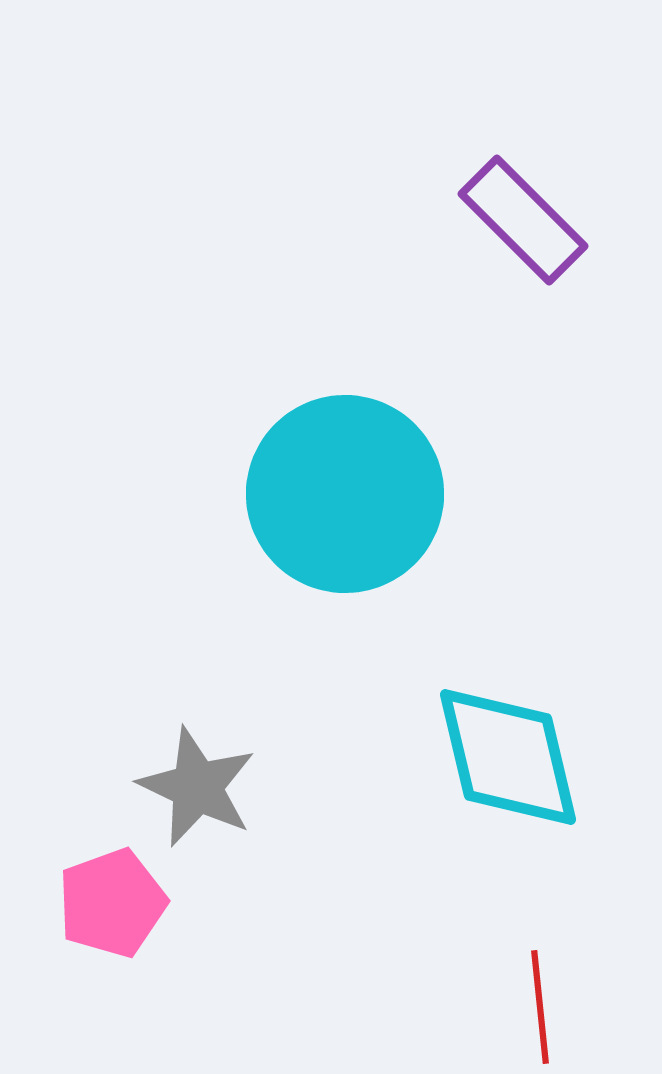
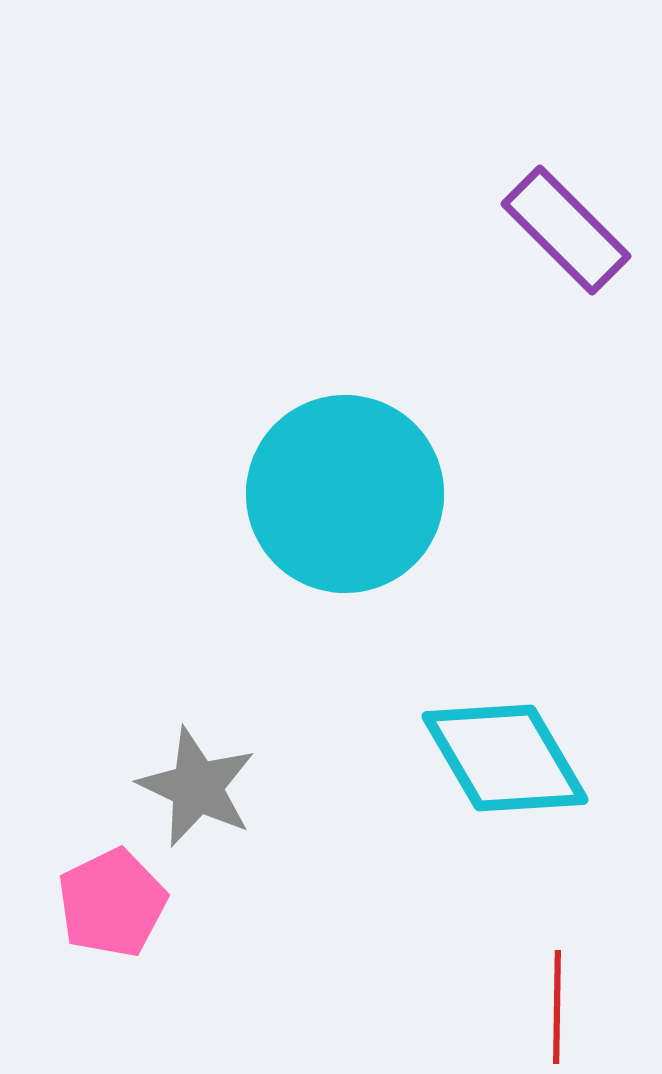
purple rectangle: moved 43 px right, 10 px down
cyan diamond: moved 3 px left, 1 px down; rotated 17 degrees counterclockwise
pink pentagon: rotated 6 degrees counterclockwise
red line: moved 17 px right; rotated 7 degrees clockwise
